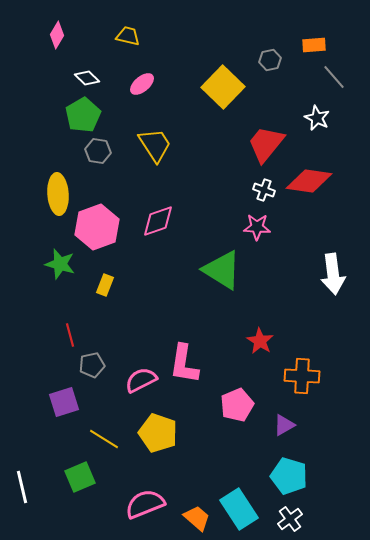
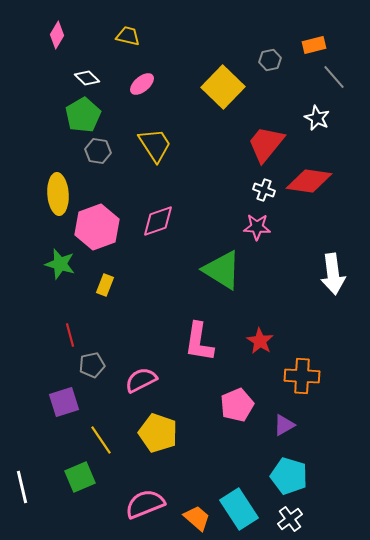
orange rectangle at (314, 45): rotated 10 degrees counterclockwise
pink L-shape at (184, 364): moved 15 px right, 22 px up
yellow line at (104, 439): moved 3 px left, 1 px down; rotated 24 degrees clockwise
